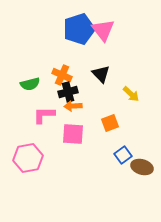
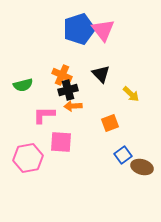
green semicircle: moved 7 px left, 1 px down
black cross: moved 2 px up
pink square: moved 12 px left, 8 px down
